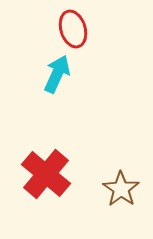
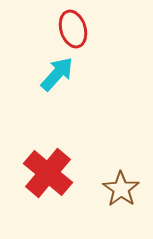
cyan arrow: rotated 18 degrees clockwise
red cross: moved 2 px right, 1 px up
